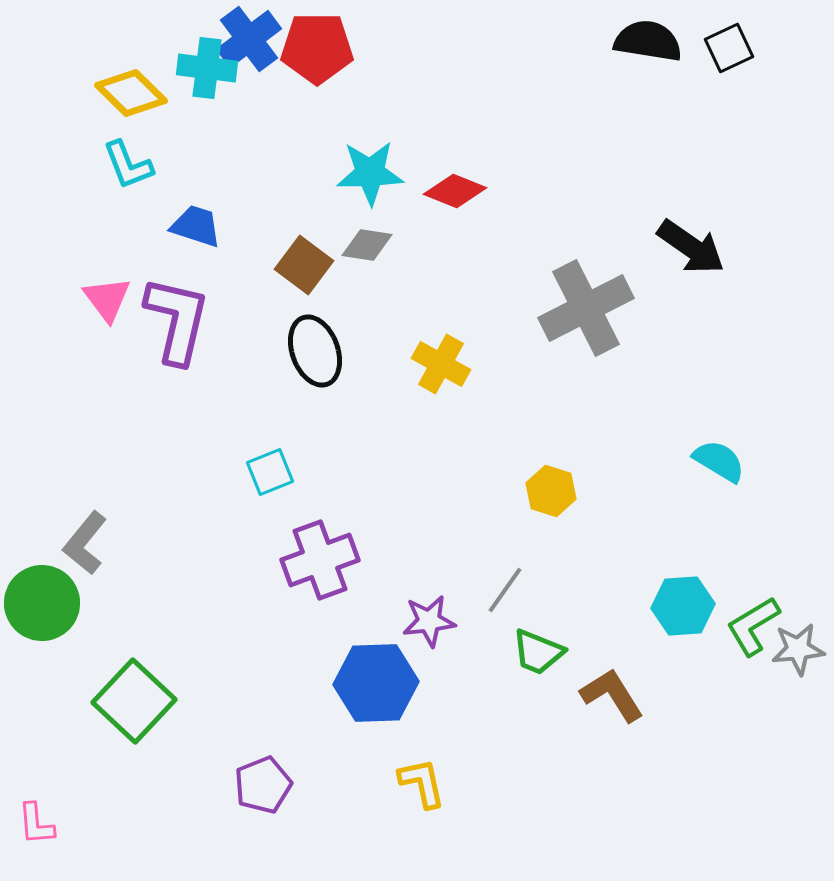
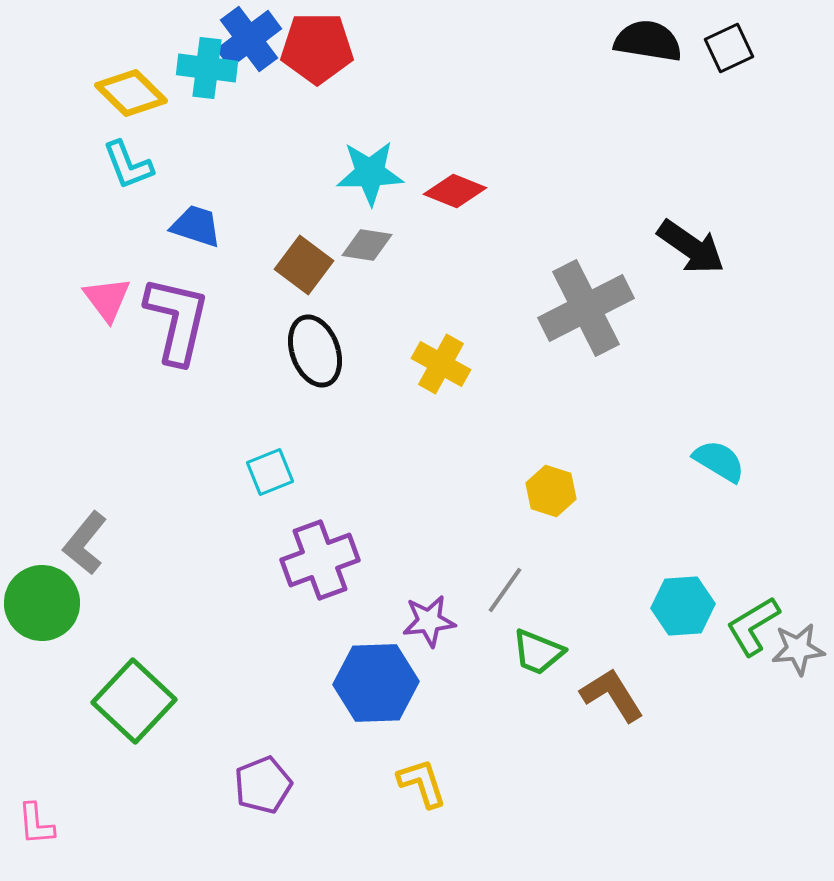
yellow L-shape: rotated 6 degrees counterclockwise
